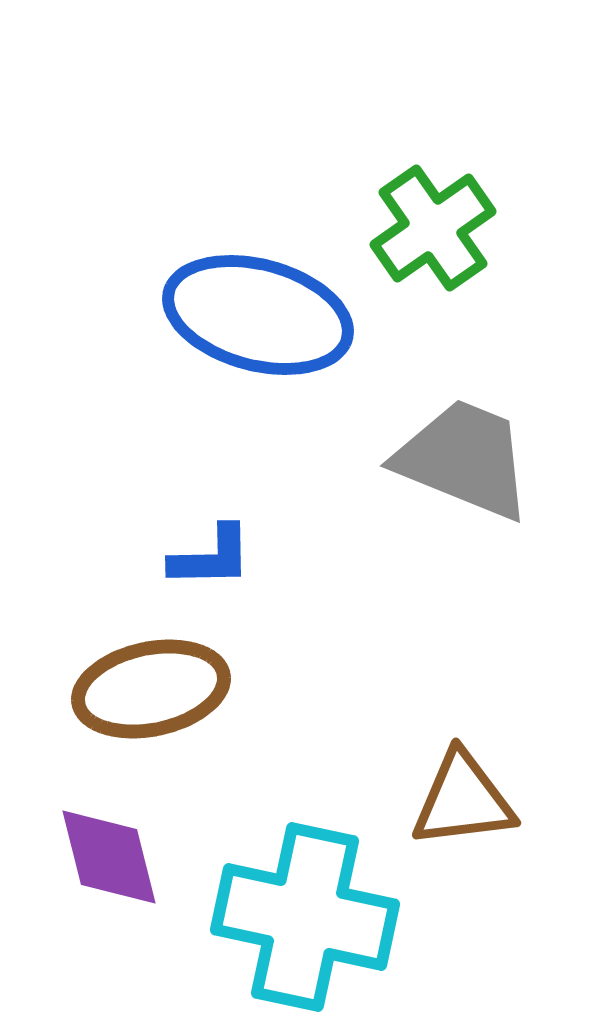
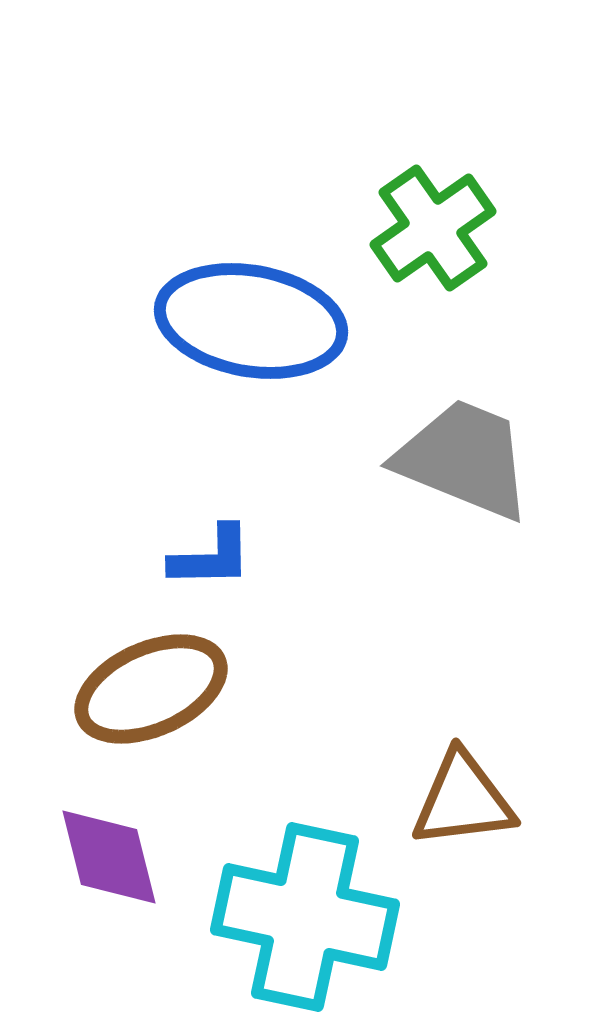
blue ellipse: moved 7 px left, 6 px down; rotated 5 degrees counterclockwise
brown ellipse: rotated 12 degrees counterclockwise
